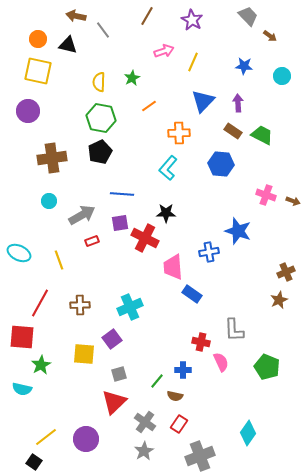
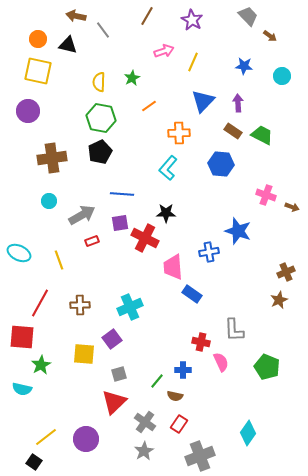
brown arrow at (293, 201): moved 1 px left, 6 px down
